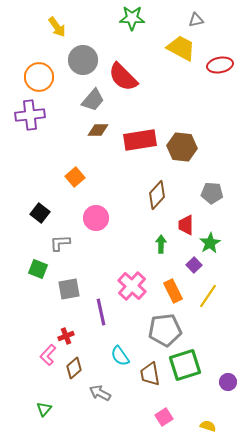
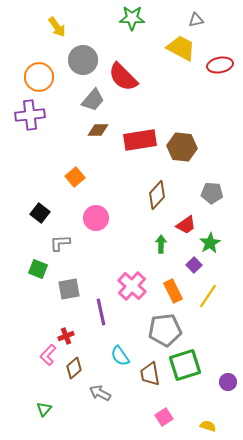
red trapezoid at (186, 225): rotated 125 degrees counterclockwise
